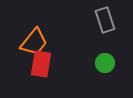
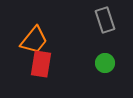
orange trapezoid: moved 2 px up
